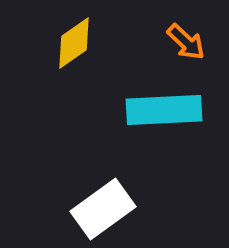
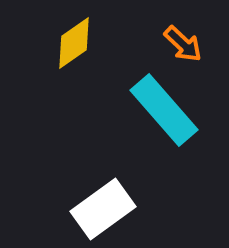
orange arrow: moved 3 px left, 2 px down
cyan rectangle: rotated 52 degrees clockwise
